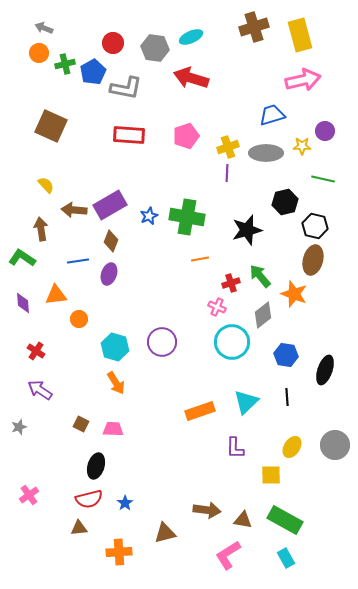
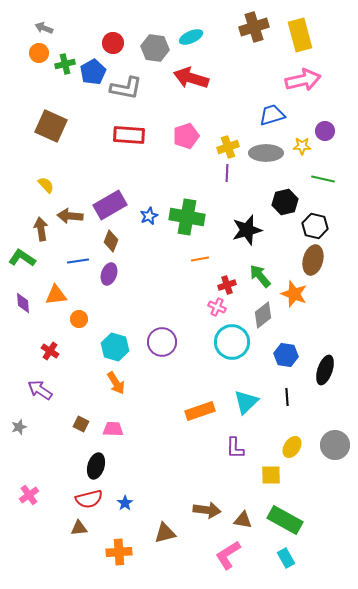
brown arrow at (74, 210): moved 4 px left, 6 px down
red cross at (231, 283): moved 4 px left, 2 px down
red cross at (36, 351): moved 14 px right
